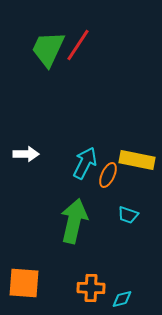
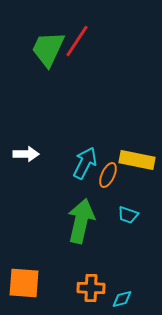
red line: moved 1 px left, 4 px up
green arrow: moved 7 px right
